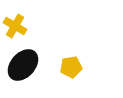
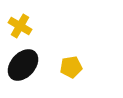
yellow cross: moved 5 px right
